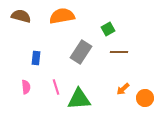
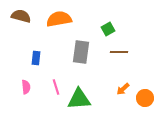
orange semicircle: moved 3 px left, 3 px down
gray rectangle: rotated 25 degrees counterclockwise
